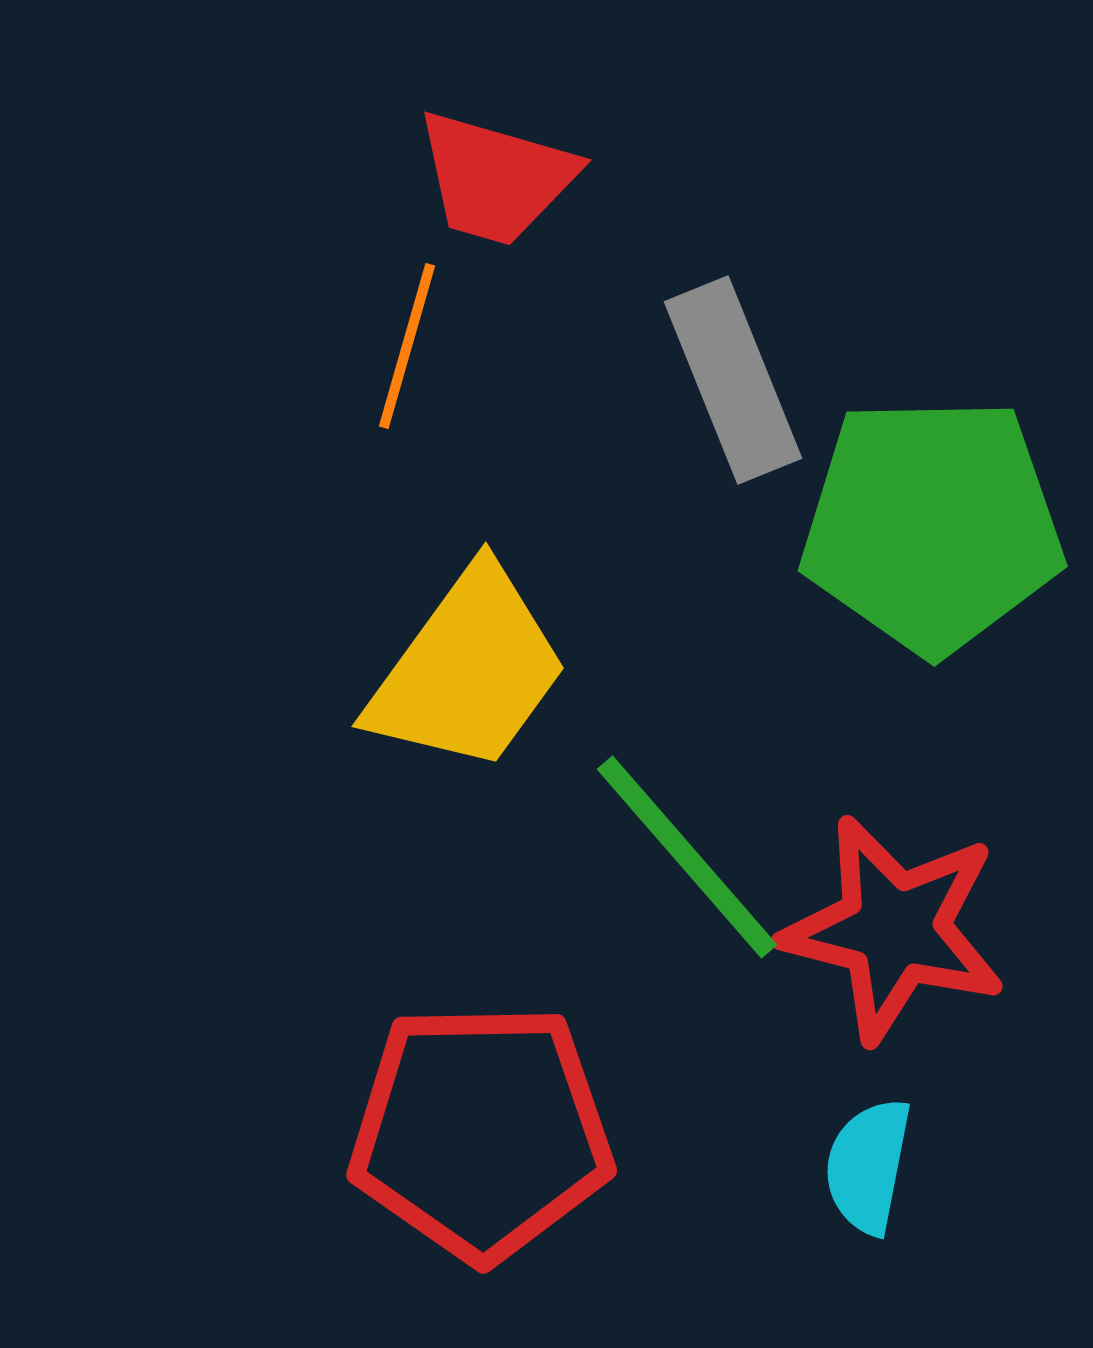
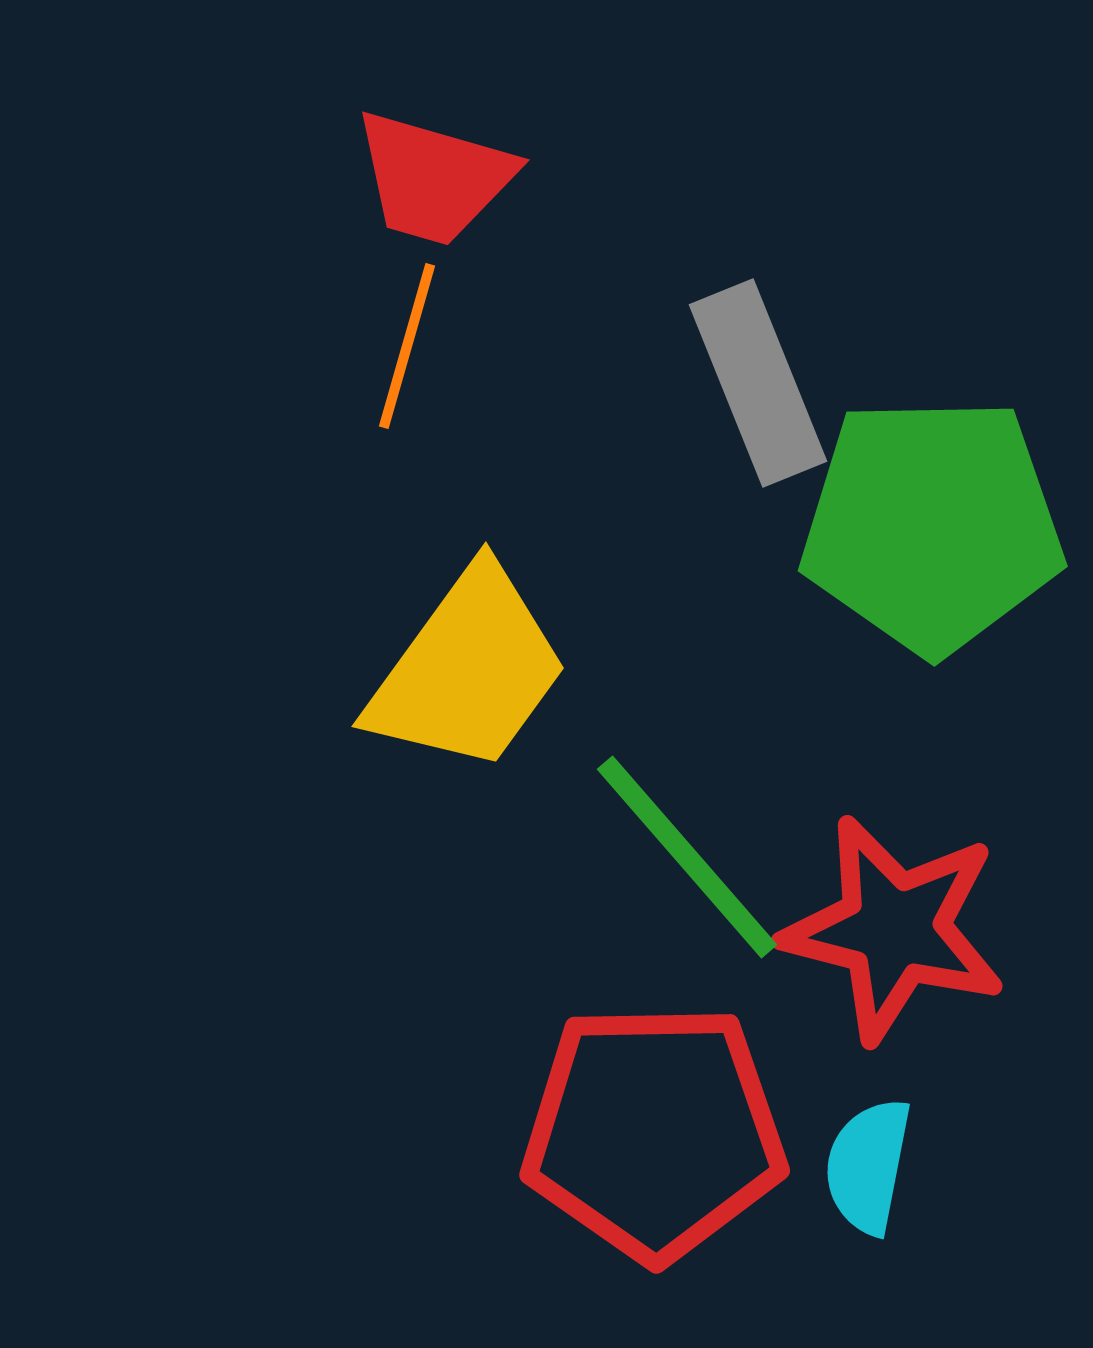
red trapezoid: moved 62 px left
gray rectangle: moved 25 px right, 3 px down
red pentagon: moved 173 px right
